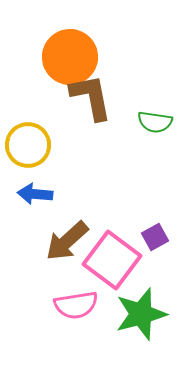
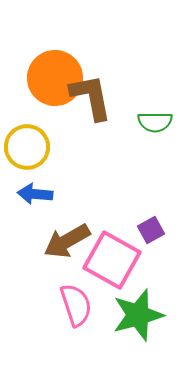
orange circle: moved 15 px left, 21 px down
green semicircle: rotated 8 degrees counterclockwise
yellow circle: moved 1 px left, 2 px down
purple square: moved 4 px left, 7 px up
brown arrow: rotated 12 degrees clockwise
pink square: rotated 8 degrees counterclockwise
pink semicircle: rotated 99 degrees counterclockwise
green star: moved 3 px left, 1 px down
